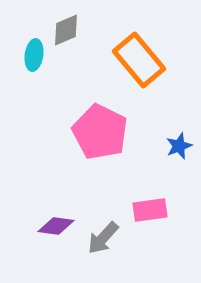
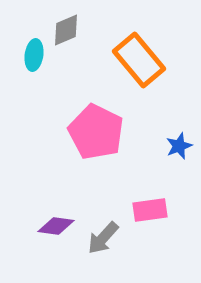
pink pentagon: moved 4 px left
